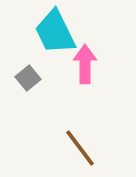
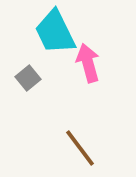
pink arrow: moved 3 px right, 1 px up; rotated 15 degrees counterclockwise
